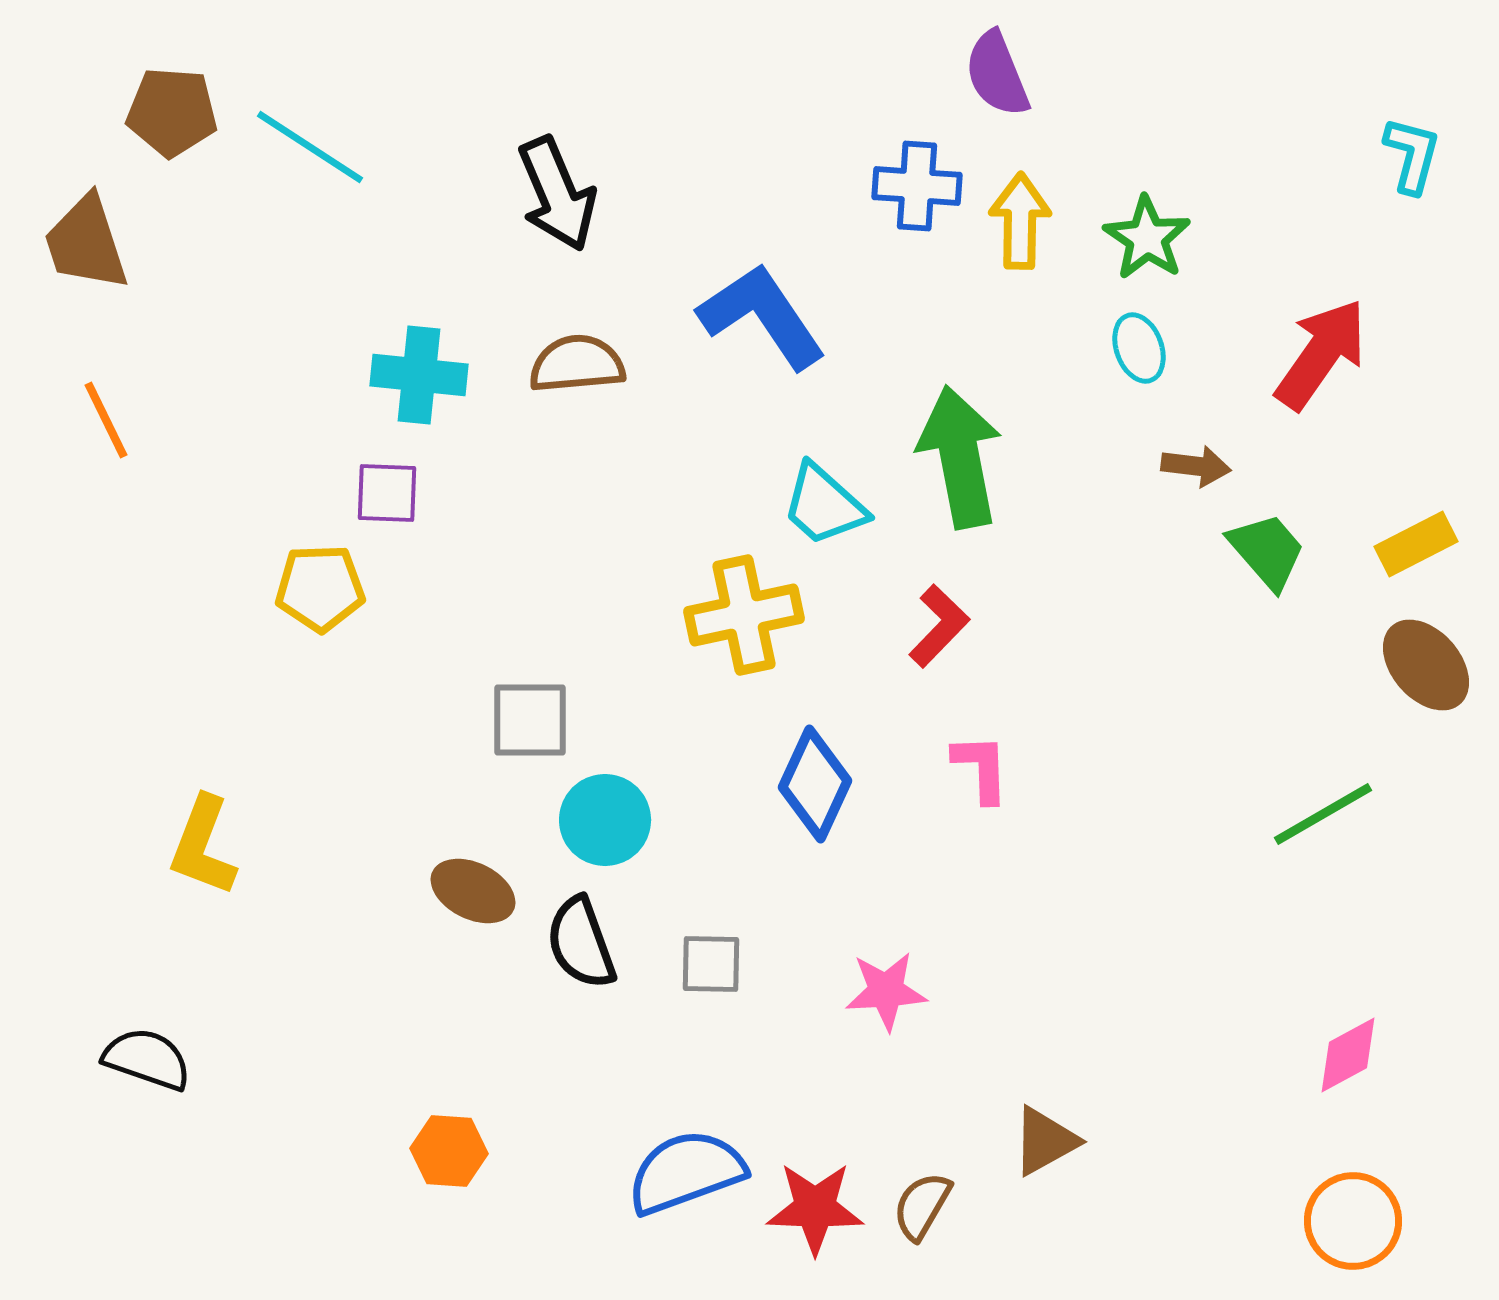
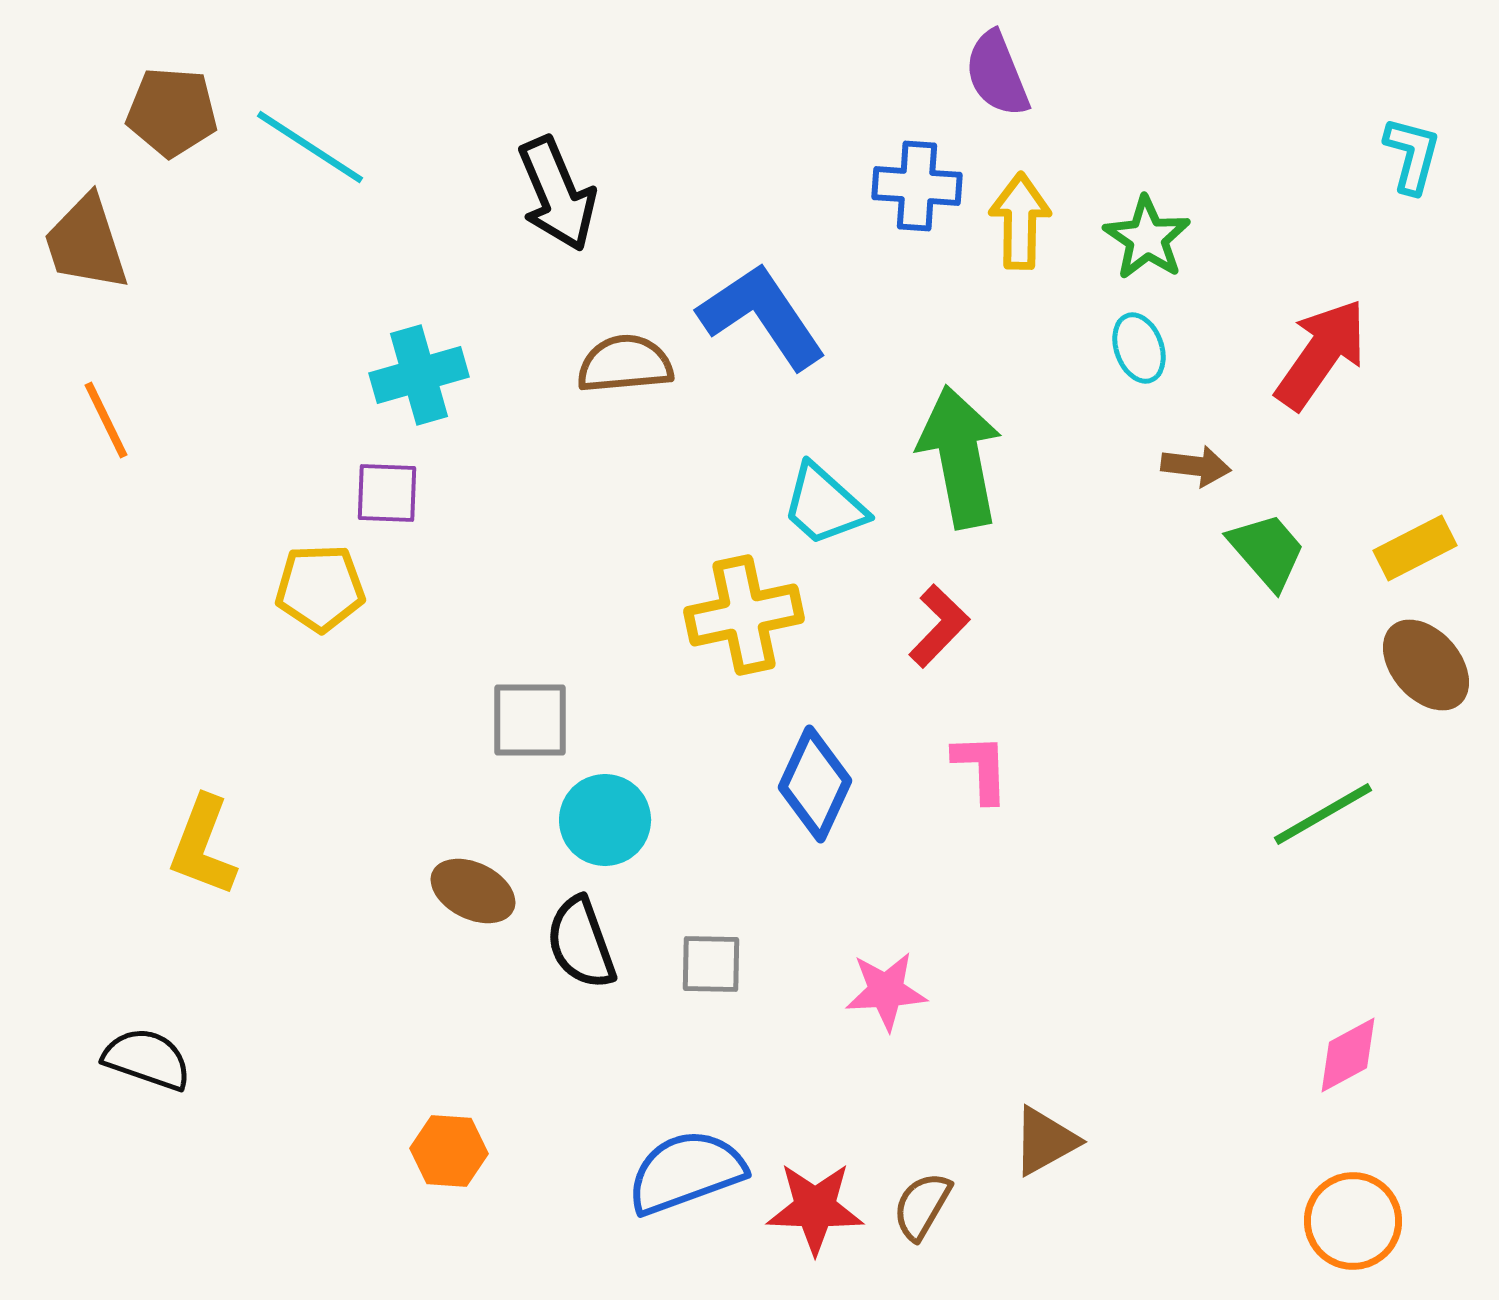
brown semicircle at (577, 364): moved 48 px right
cyan cross at (419, 375): rotated 22 degrees counterclockwise
yellow rectangle at (1416, 544): moved 1 px left, 4 px down
